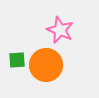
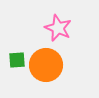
pink star: moved 2 px left, 2 px up
